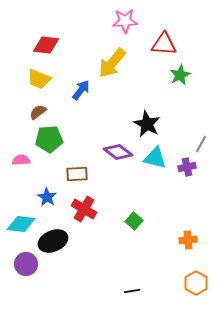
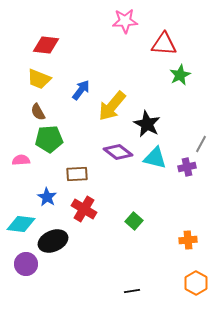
yellow arrow: moved 43 px down
brown semicircle: rotated 84 degrees counterclockwise
